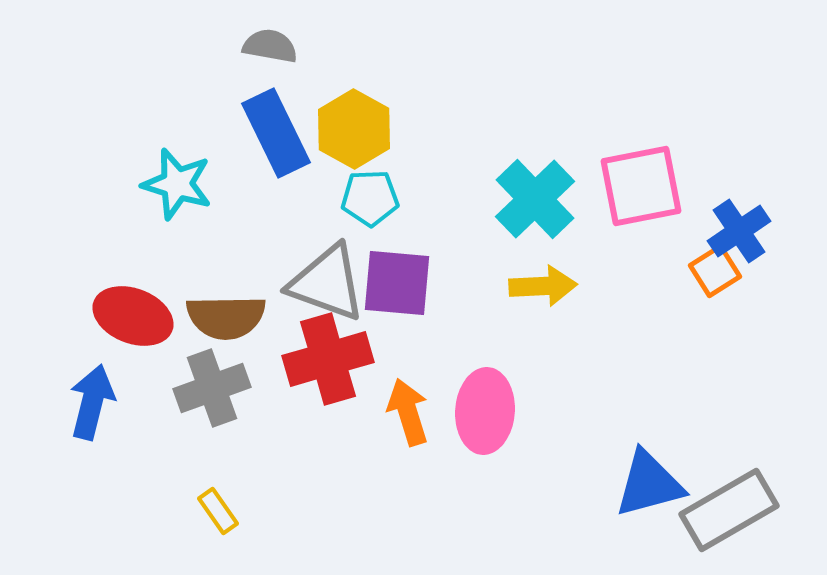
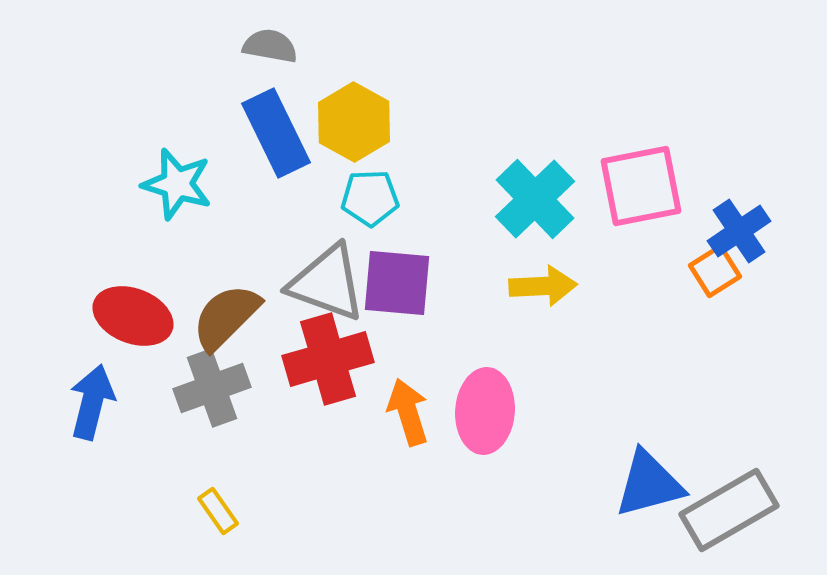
yellow hexagon: moved 7 px up
brown semicircle: rotated 136 degrees clockwise
